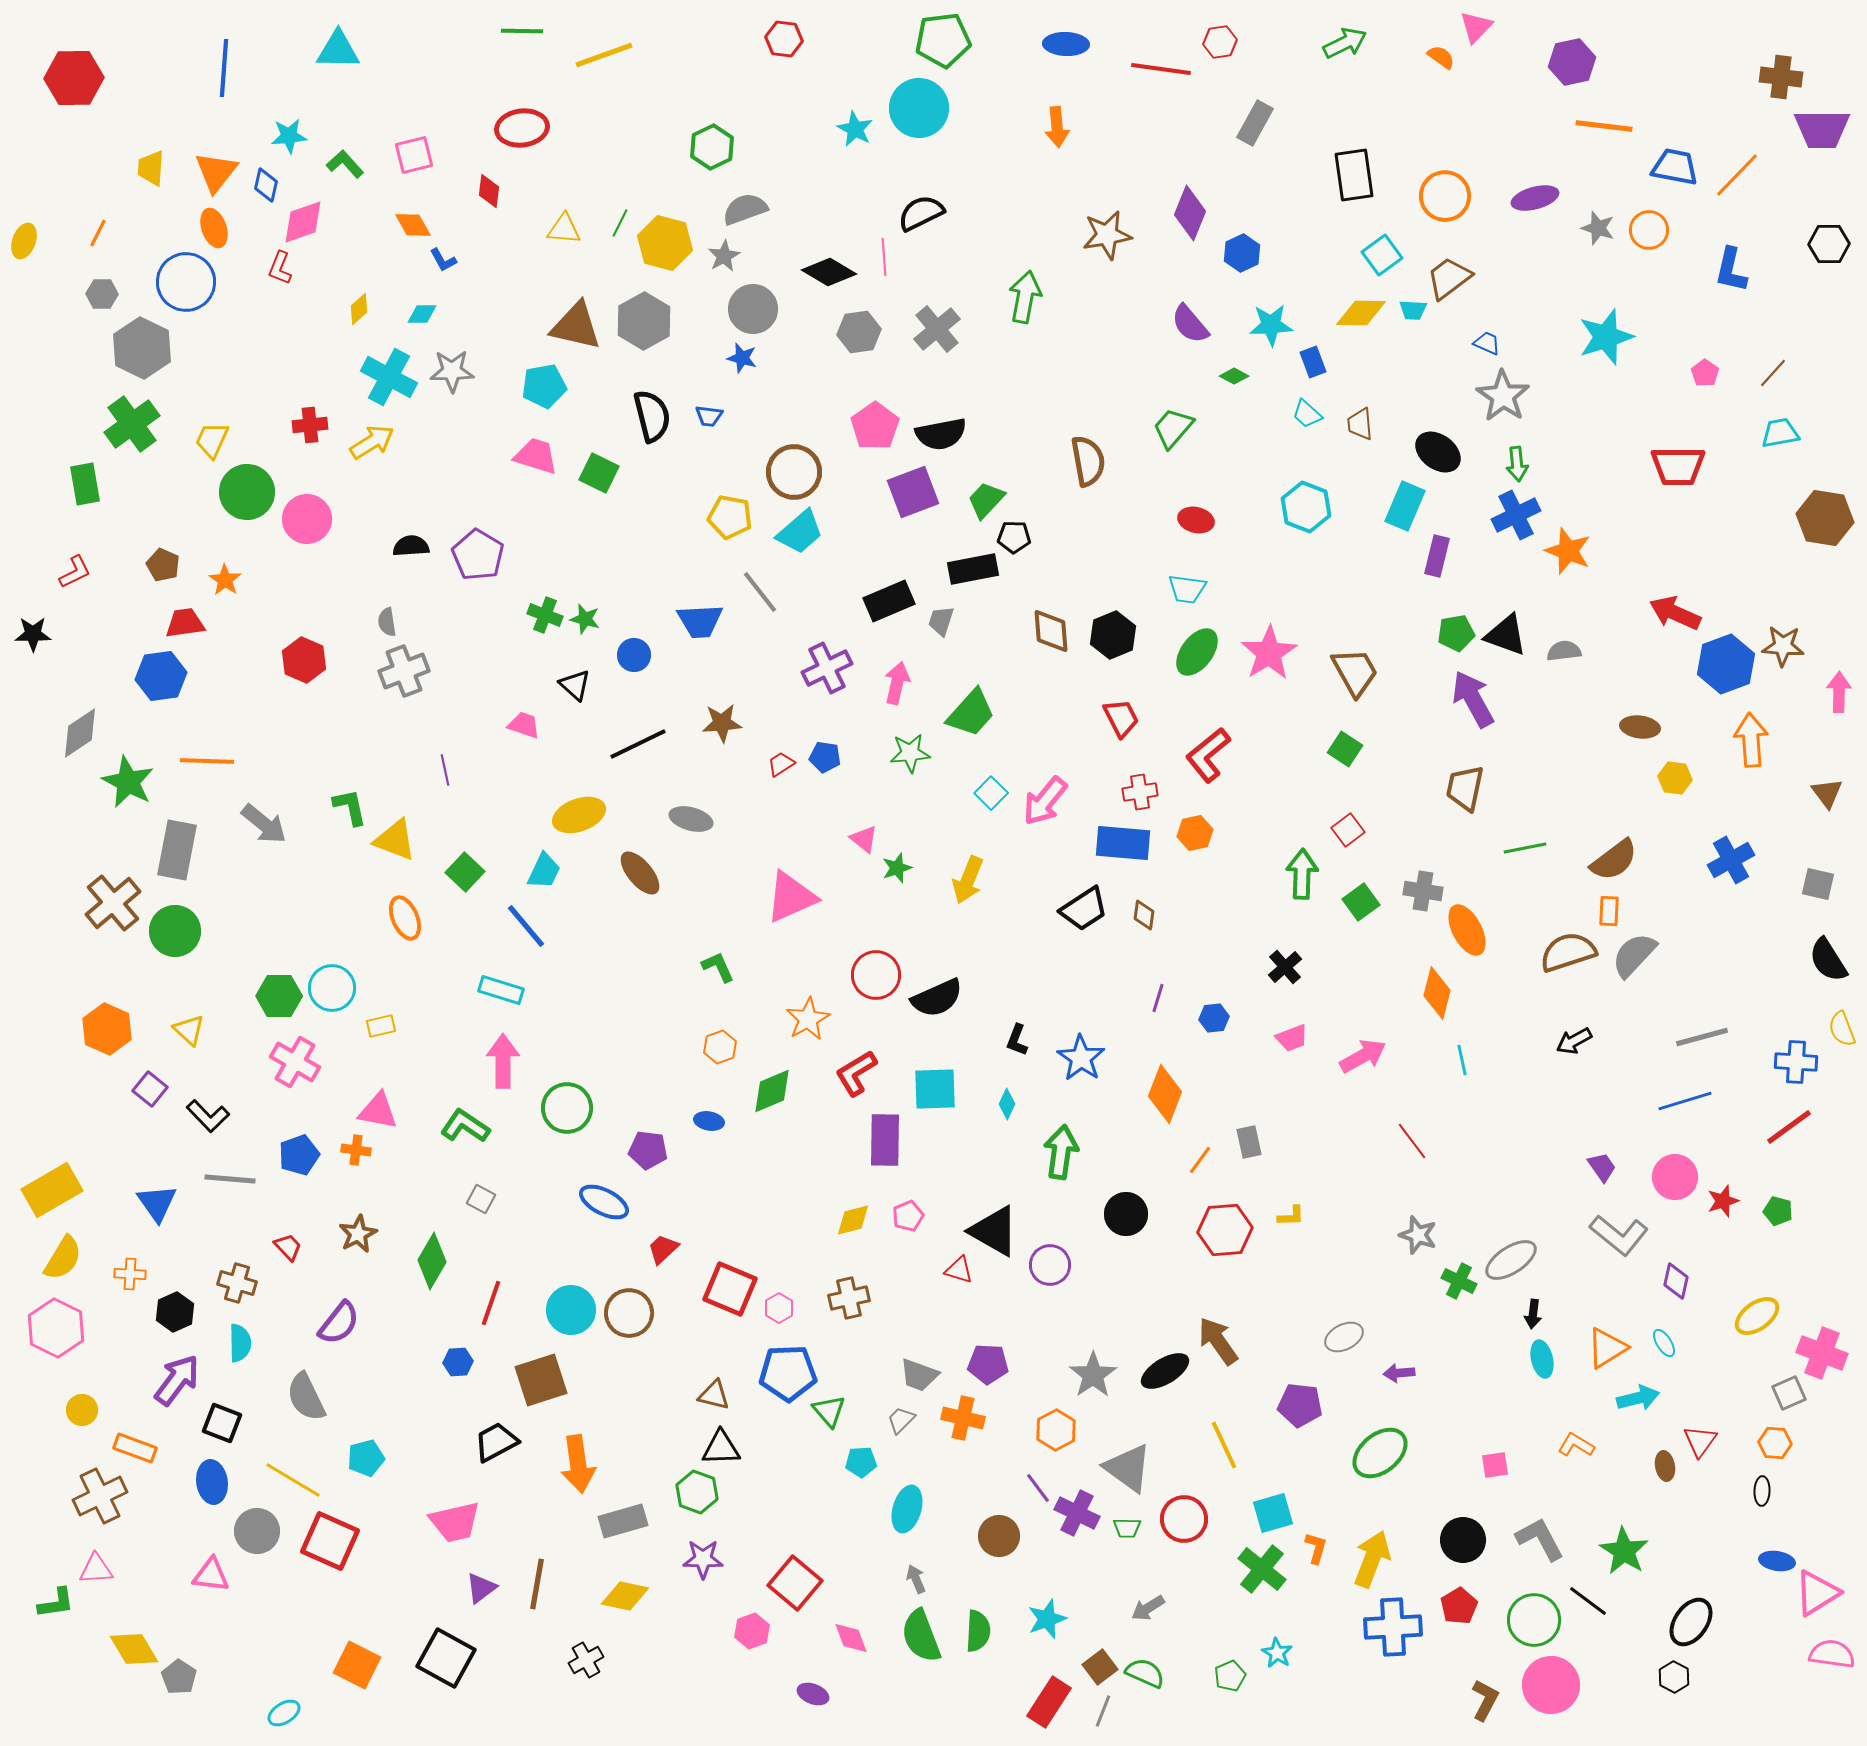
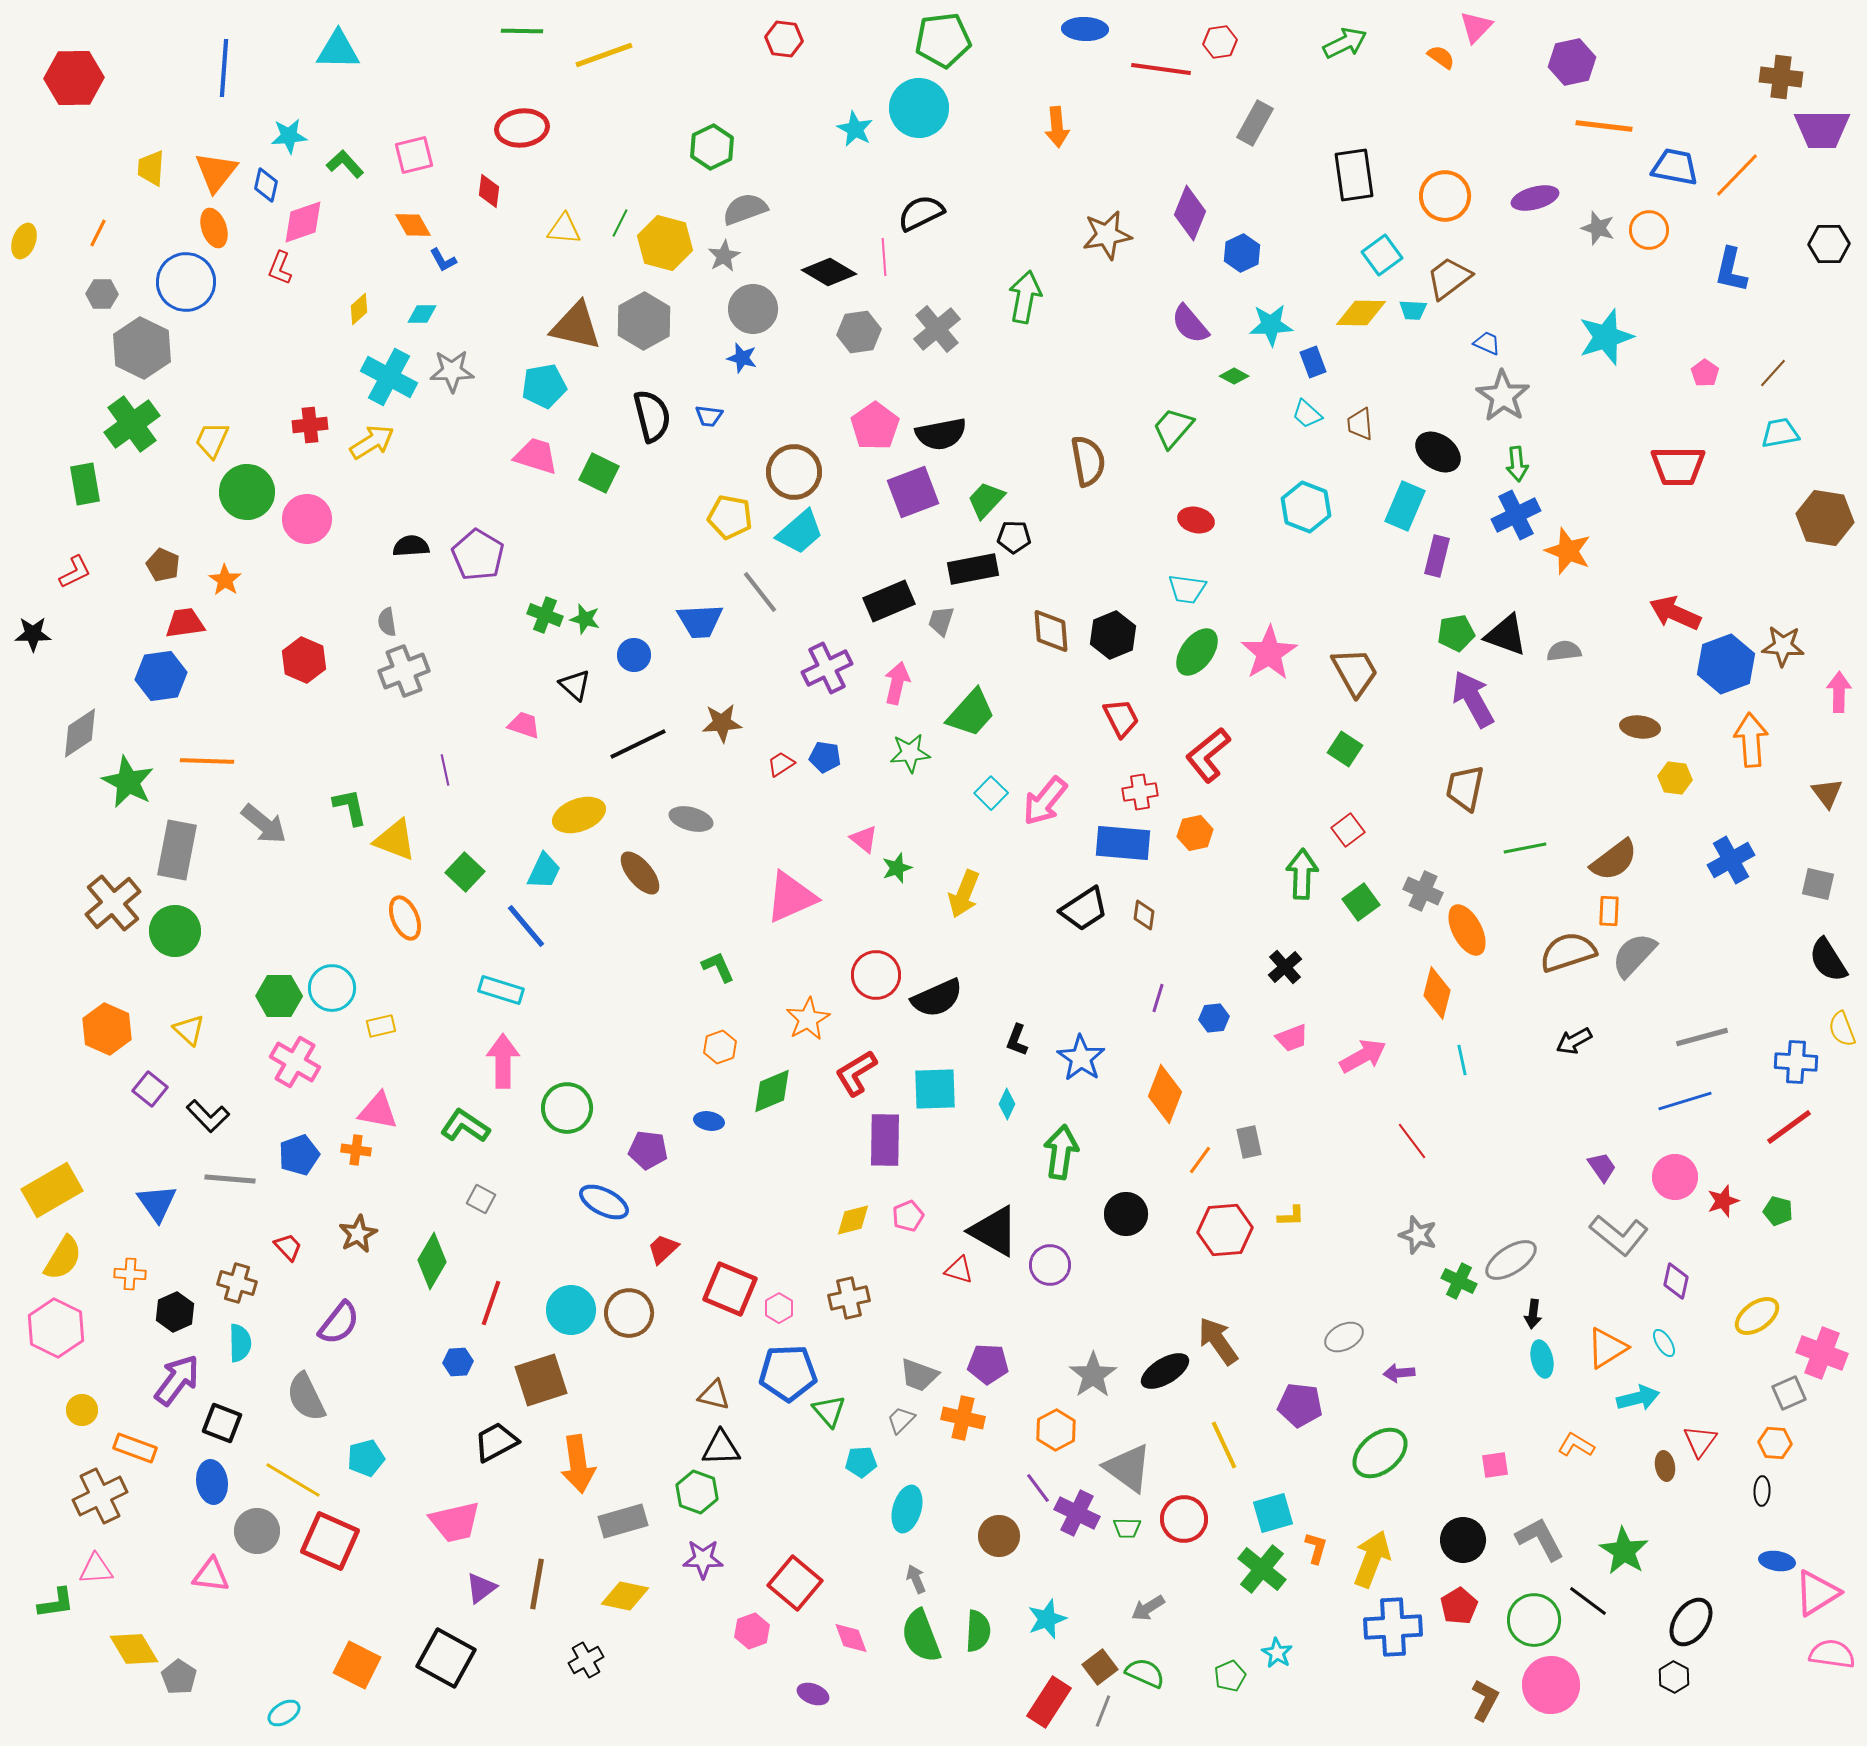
blue ellipse at (1066, 44): moved 19 px right, 15 px up
yellow arrow at (968, 880): moved 4 px left, 14 px down
gray cross at (1423, 891): rotated 15 degrees clockwise
